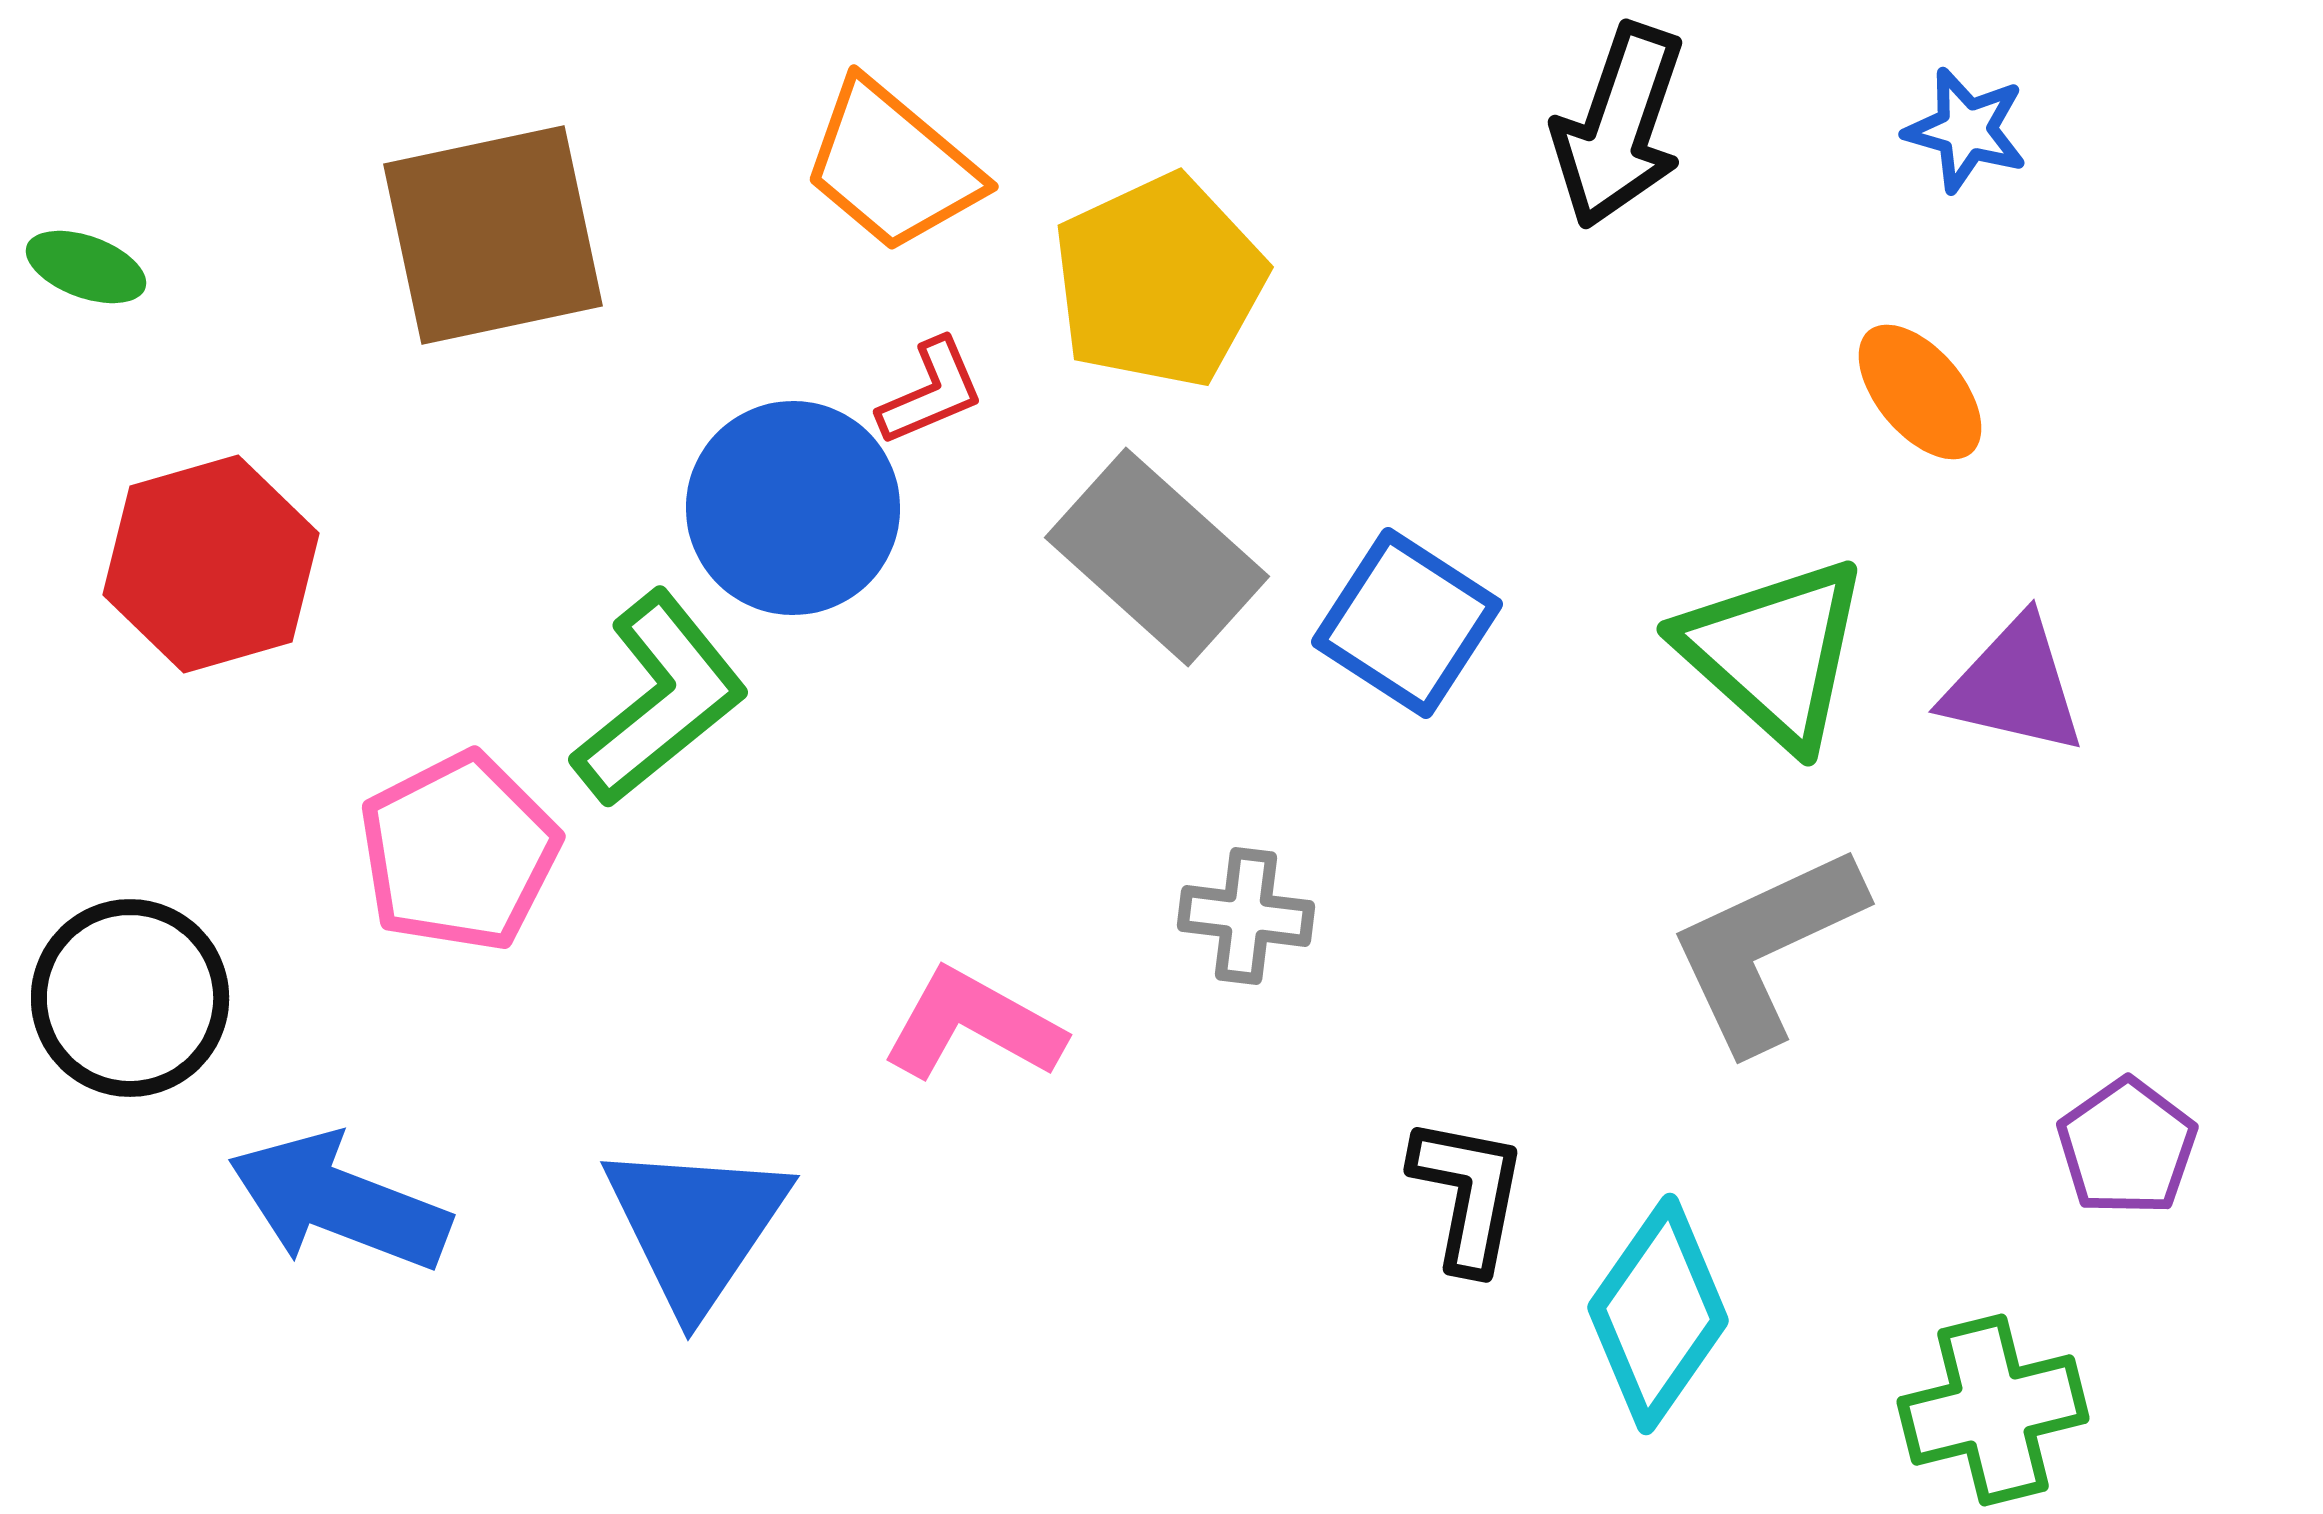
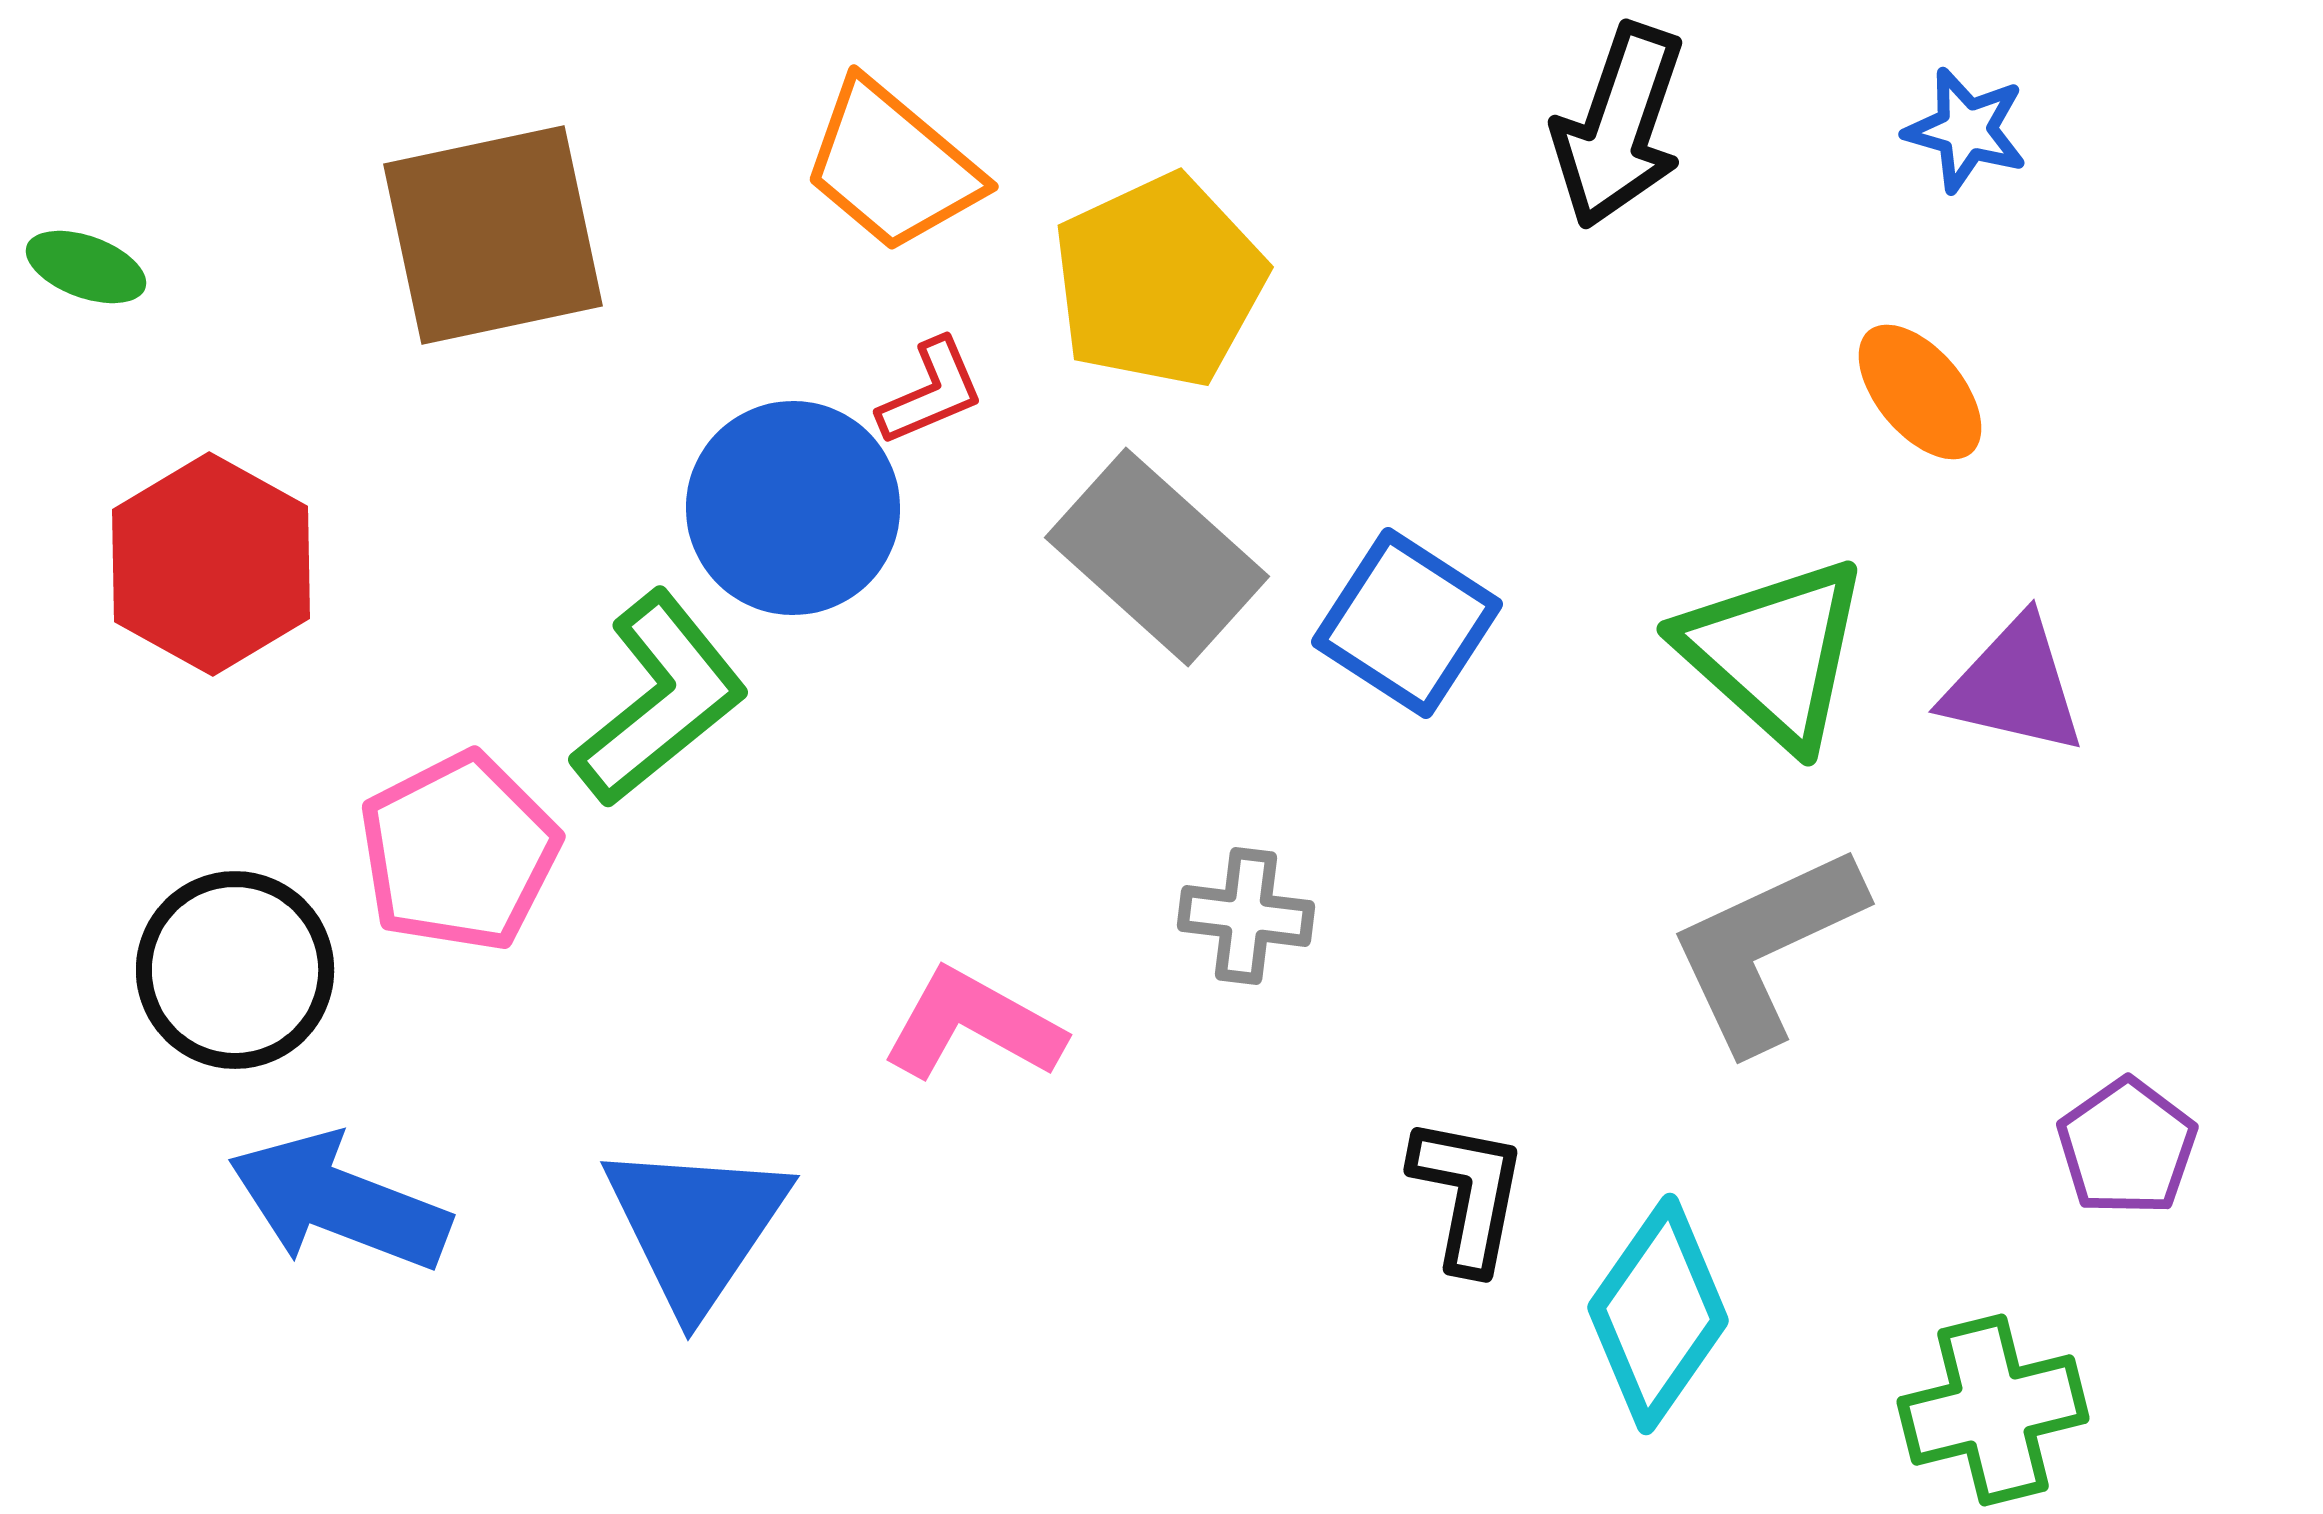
red hexagon: rotated 15 degrees counterclockwise
black circle: moved 105 px right, 28 px up
